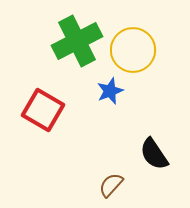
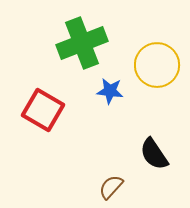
green cross: moved 5 px right, 2 px down; rotated 6 degrees clockwise
yellow circle: moved 24 px right, 15 px down
blue star: rotated 28 degrees clockwise
brown semicircle: moved 2 px down
